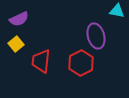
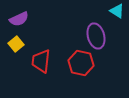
cyan triangle: rotated 21 degrees clockwise
red hexagon: rotated 20 degrees counterclockwise
